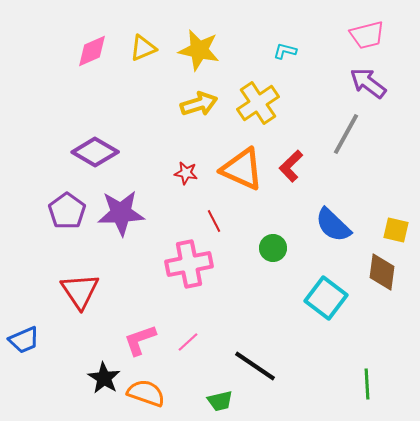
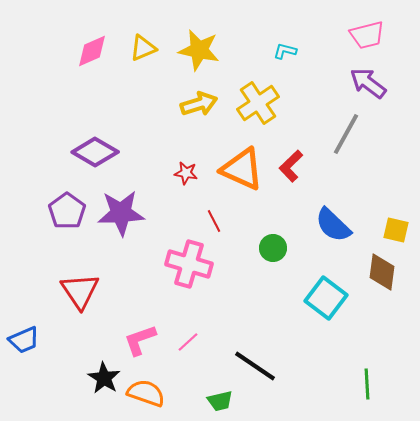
pink cross: rotated 27 degrees clockwise
